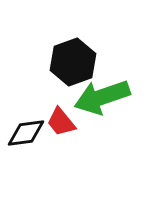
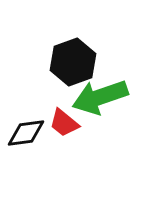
green arrow: moved 2 px left
red trapezoid: moved 3 px right, 1 px down; rotated 12 degrees counterclockwise
